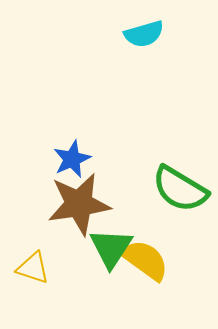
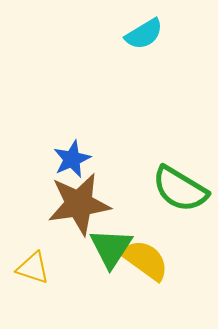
cyan semicircle: rotated 15 degrees counterclockwise
